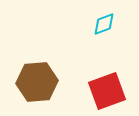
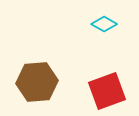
cyan diamond: rotated 50 degrees clockwise
